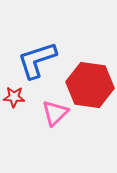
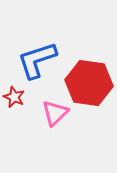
red hexagon: moved 1 px left, 2 px up
red star: rotated 20 degrees clockwise
